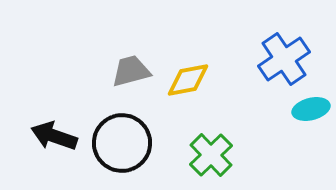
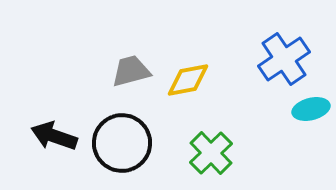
green cross: moved 2 px up
